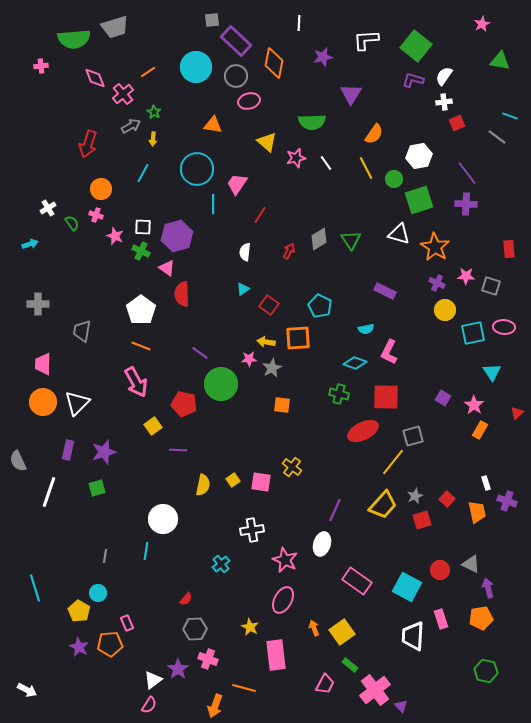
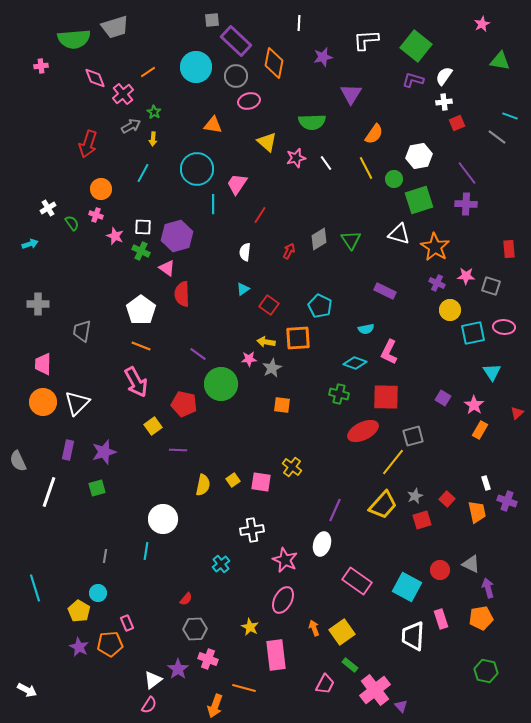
yellow circle at (445, 310): moved 5 px right
purple line at (200, 353): moved 2 px left, 1 px down
